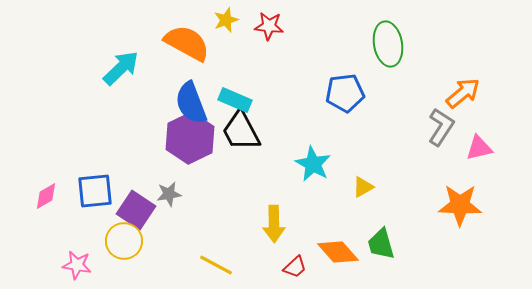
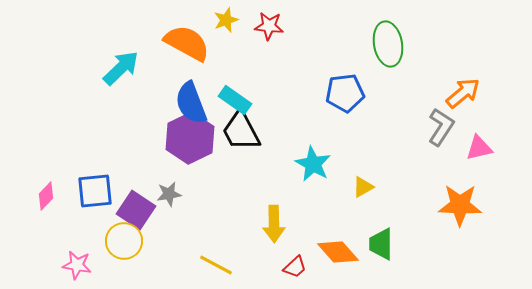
cyan rectangle: rotated 12 degrees clockwise
pink diamond: rotated 16 degrees counterclockwise
green trapezoid: rotated 16 degrees clockwise
